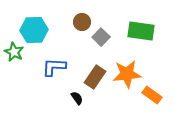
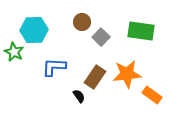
black semicircle: moved 2 px right, 2 px up
